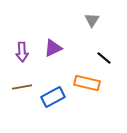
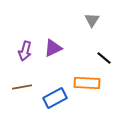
purple arrow: moved 3 px right, 1 px up; rotated 18 degrees clockwise
orange rectangle: rotated 10 degrees counterclockwise
blue rectangle: moved 2 px right, 1 px down
